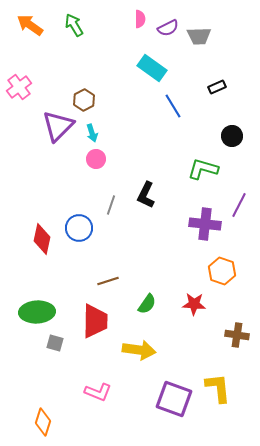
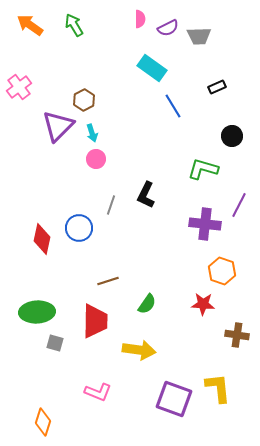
red star: moved 9 px right
